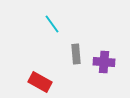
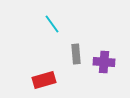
red rectangle: moved 4 px right, 2 px up; rotated 45 degrees counterclockwise
